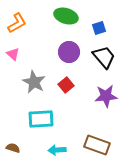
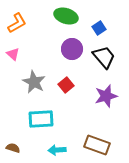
blue square: rotated 16 degrees counterclockwise
purple circle: moved 3 px right, 3 px up
purple star: rotated 10 degrees counterclockwise
